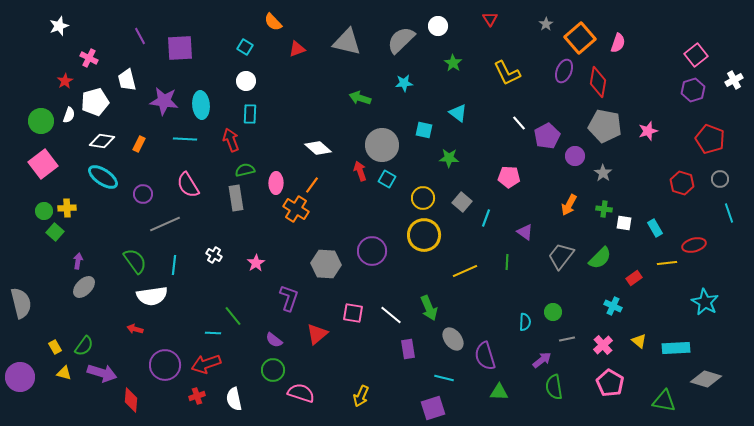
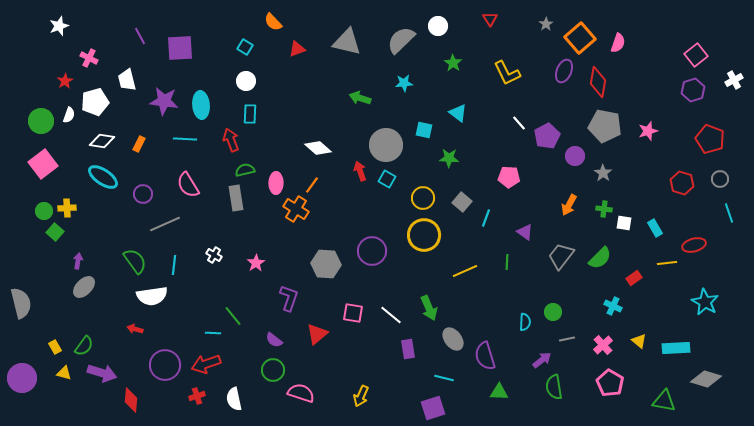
gray circle at (382, 145): moved 4 px right
purple circle at (20, 377): moved 2 px right, 1 px down
